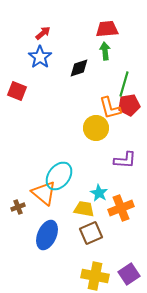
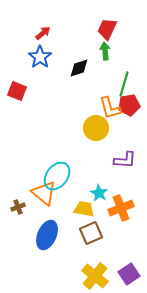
red trapezoid: rotated 60 degrees counterclockwise
cyan ellipse: moved 2 px left
yellow cross: rotated 28 degrees clockwise
